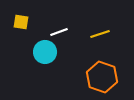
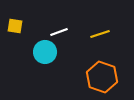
yellow square: moved 6 px left, 4 px down
